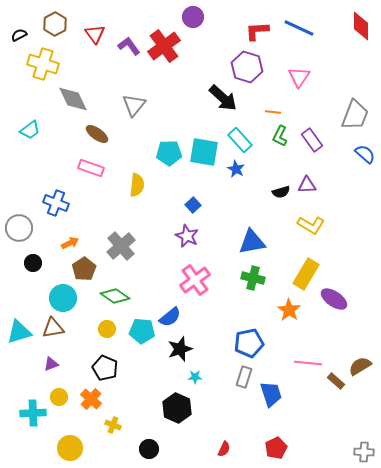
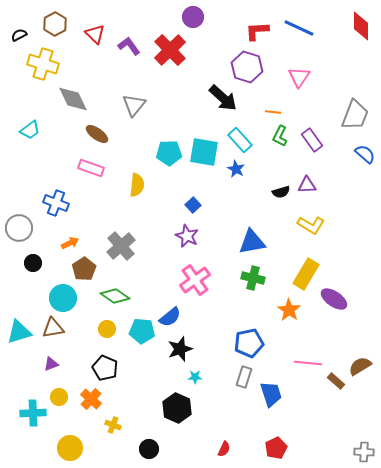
red triangle at (95, 34): rotated 10 degrees counterclockwise
red cross at (164, 46): moved 6 px right, 4 px down; rotated 8 degrees counterclockwise
